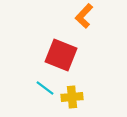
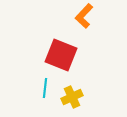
cyan line: rotated 60 degrees clockwise
yellow cross: rotated 20 degrees counterclockwise
